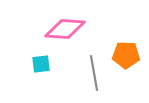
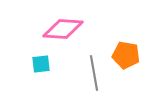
pink diamond: moved 2 px left
orange pentagon: rotated 8 degrees clockwise
